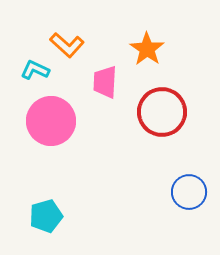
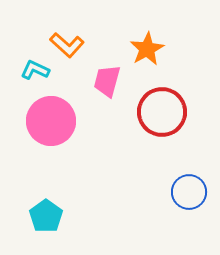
orange star: rotated 8 degrees clockwise
pink trapezoid: moved 2 px right, 1 px up; rotated 12 degrees clockwise
cyan pentagon: rotated 20 degrees counterclockwise
